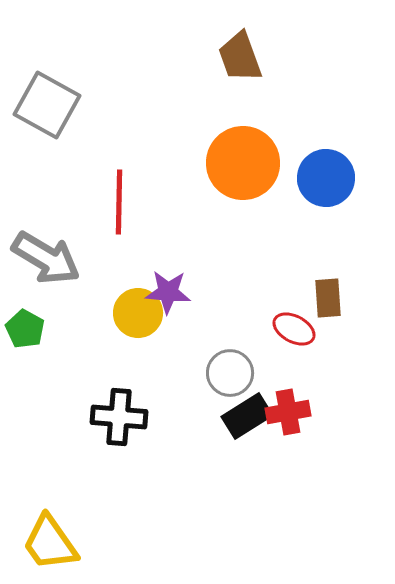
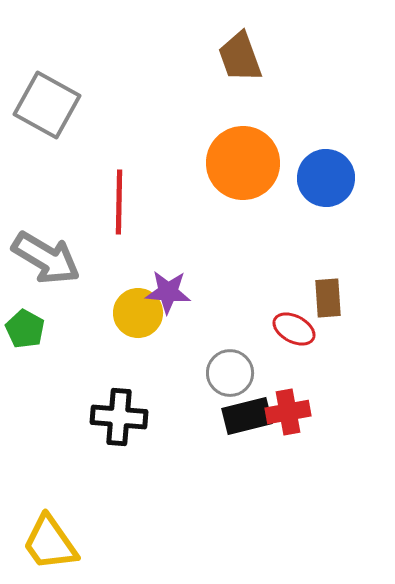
black rectangle: rotated 18 degrees clockwise
